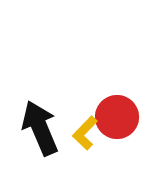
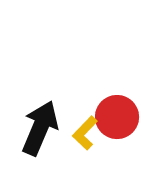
black arrow: rotated 46 degrees clockwise
